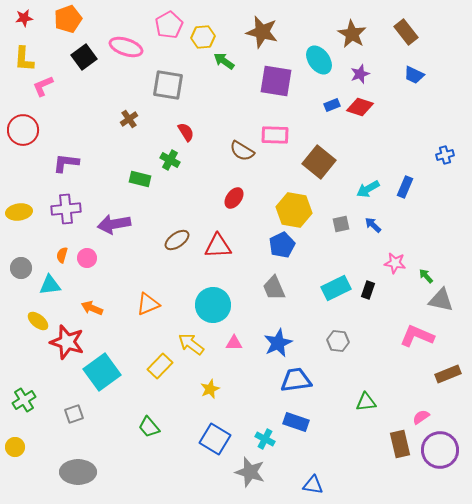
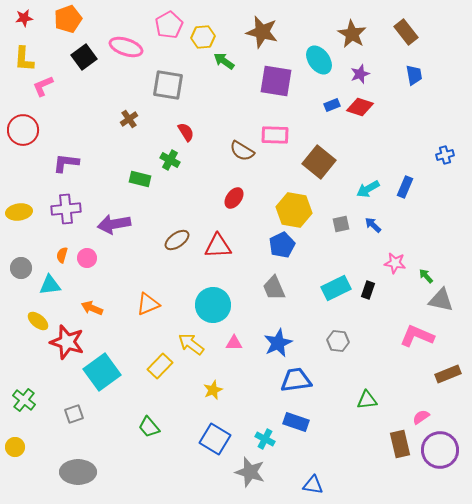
blue trapezoid at (414, 75): rotated 125 degrees counterclockwise
yellow star at (210, 389): moved 3 px right, 1 px down
green cross at (24, 400): rotated 20 degrees counterclockwise
green triangle at (366, 402): moved 1 px right, 2 px up
